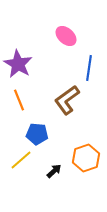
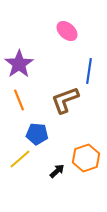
pink ellipse: moved 1 px right, 5 px up
purple star: moved 1 px right; rotated 8 degrees clockwise
blue line: moved 3 px down
brown L-shape: moved 2 px left; rotated 16 degrees clockwise
yellow line: moved 1 px left, 1 px up
black arrow: moved 3 px right
